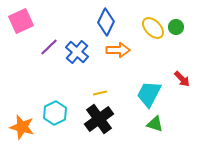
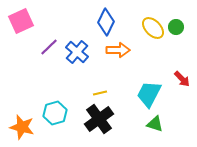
cyan hexagon: rotated 10 degrees clockwise
